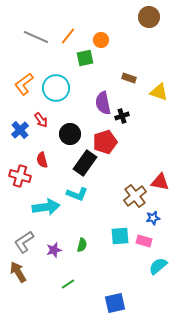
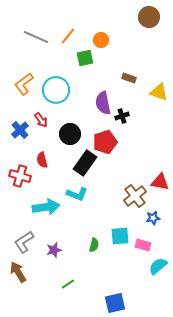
cyan circle: moved 2 px down
pink rectangle: moved 1 px left, 4 px down
green semicircle: moved 12 px right
